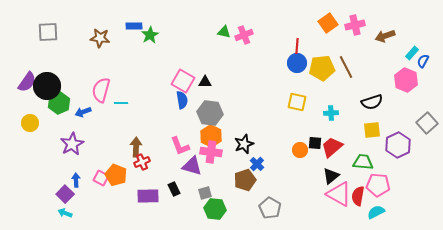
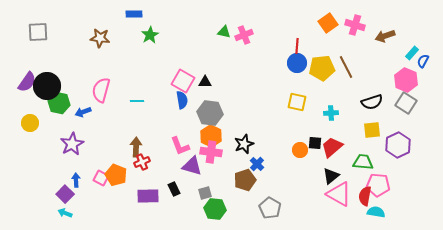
pink cross at (355, 25): rotated 30 degrees clockwise
blue rectangle at (134, 26): moved 12 px up
gray square at (48, 32): moved 10 px left
green hexagon at (59, 103): rotated 25 degrees counterclockwise
cyan line at (121, 103): moved 16 px right, 2 px up
gray square at (427, 123): moved 21 px left, 20 px up; rotated 15 degrees counterclockwise
red semicircle at (358, 196): moved 7 px right
cyan semicircle at (376, 212): rotated 36 degrees clockwise
